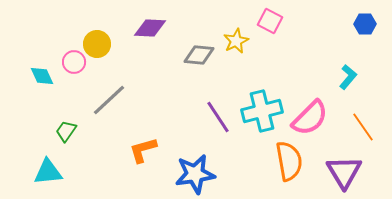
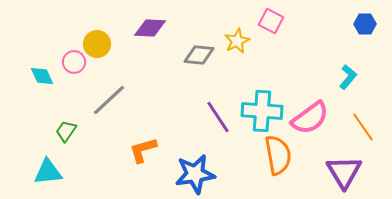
pink square: moved 1 px right
yellow star: moved 1 px right
cyan cross: rotated 18 degrees clockwise
pink semicircle: rotated 9 degrees clockwise
orange semicircle: moved 11 px left, 6 px up
